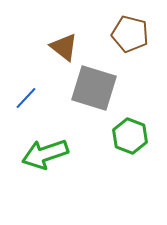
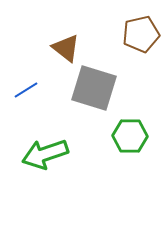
brown pentagon: moved 11 px right; rotated 27 degrees counterclockwise
brown triangle: moved 2 px right, 1 px down
blue line: moved 8 px up; rotated 15 degrees clockwise
green hexagon: rotated 20 degrees counterclockwise
